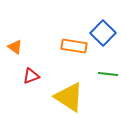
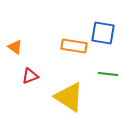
blue square: rotated 35 degrees counterclockwise
red triangle: moved 1 px left
